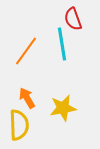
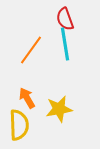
red semicircle: moved 8 px left
cyan line: moved 3 px right
orange line: moved 5 px right, 1 px up
yellow star: moved 4 px left, 1 px down
